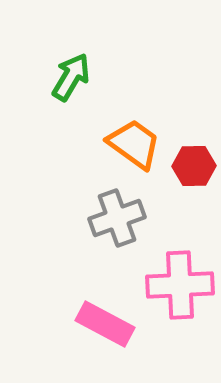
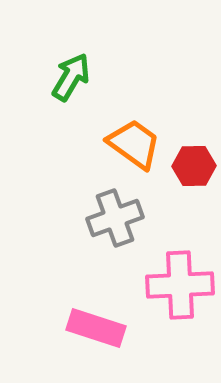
gray cross: moved 2 px left
pink rectangle: moved 9 px left, 4 px down; rotated 10 degrees counterclockwise
